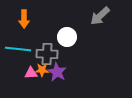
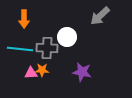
cyan line: moved 2 px right
gray cross: moved 6 px up
purple star: moved 25 px right; rotated 18 degrees counterclockwise
